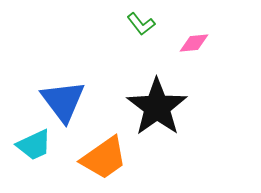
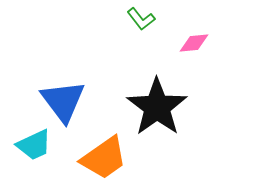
green L-shape: moved 5 px up
